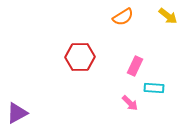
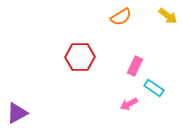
orange semicircle: moved 2 px left
cyan rectangle: rotated 30 degrees clockwise
pink arrow: moved 1 px left, 1 px down; rotated 108 degrees clockwise
